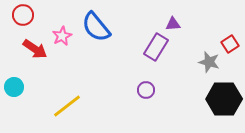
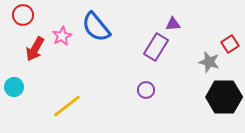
red arrow: rotated 85 degrees clockwise
black hexagon: moved 2 px up
